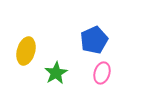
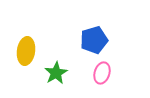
blue pentagon: rotated 8 degrees clockwise
yellow ellipse: rotated 8 degrees counterclockwise
